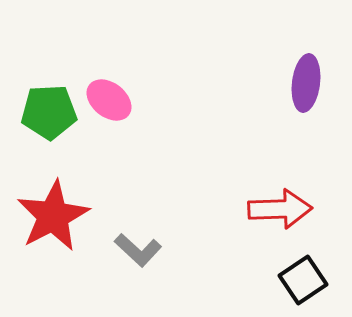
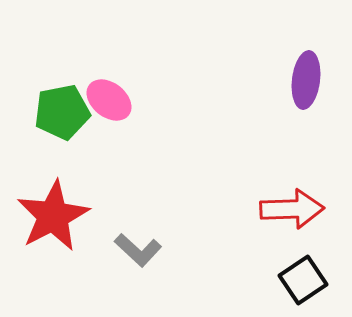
purple ellipse: moved 3 px up
green pentagon: moved 13 px right; rotated 8 degrees counterclockwise
red arrow: moved 12 px right
